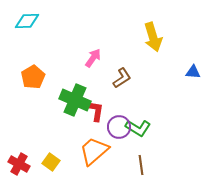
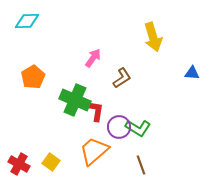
blue triangle: moved 1 px left, 1 px down
brown line: rotated 12 degrees counterclockwise
